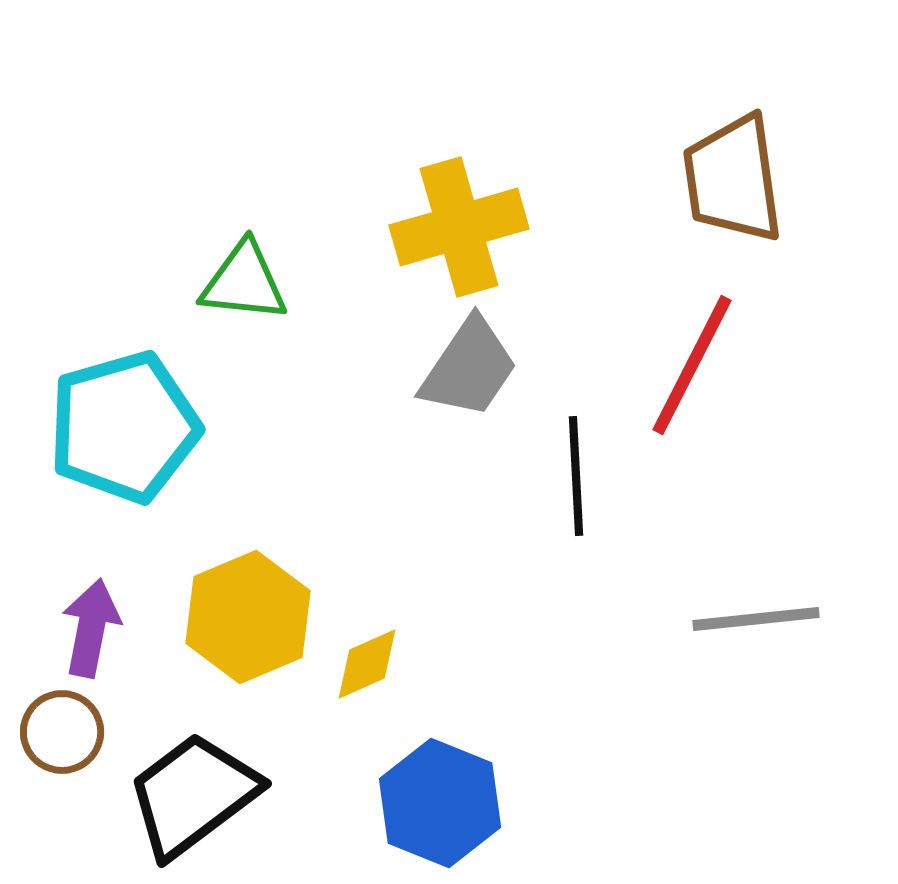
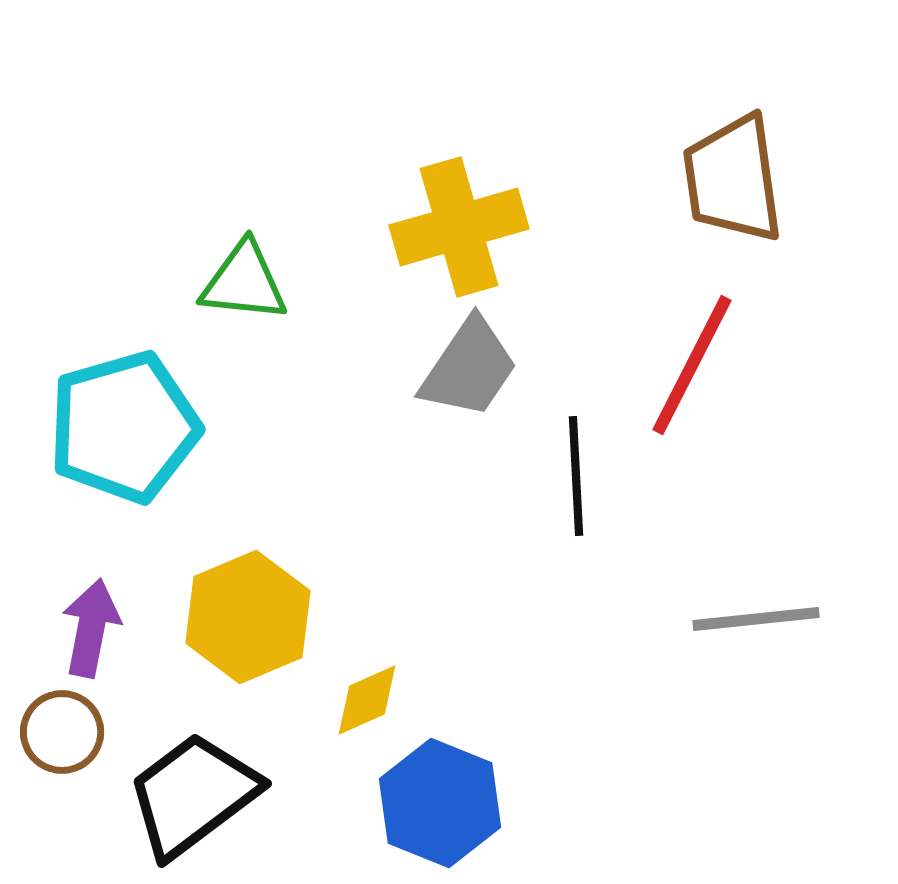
yellow diamond: moved 36 px down
